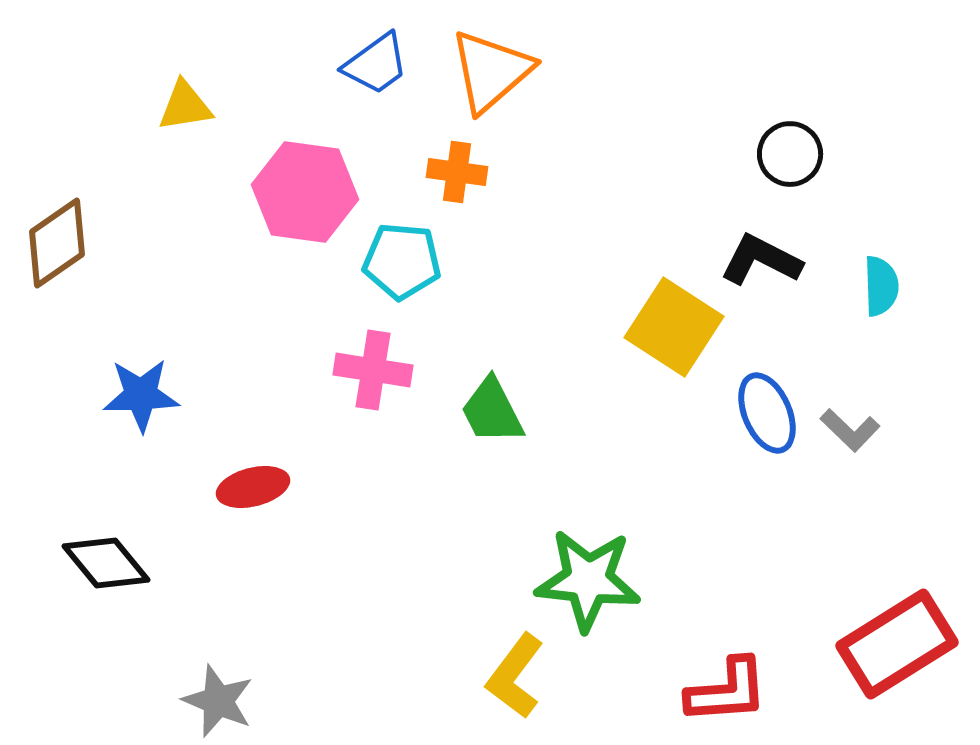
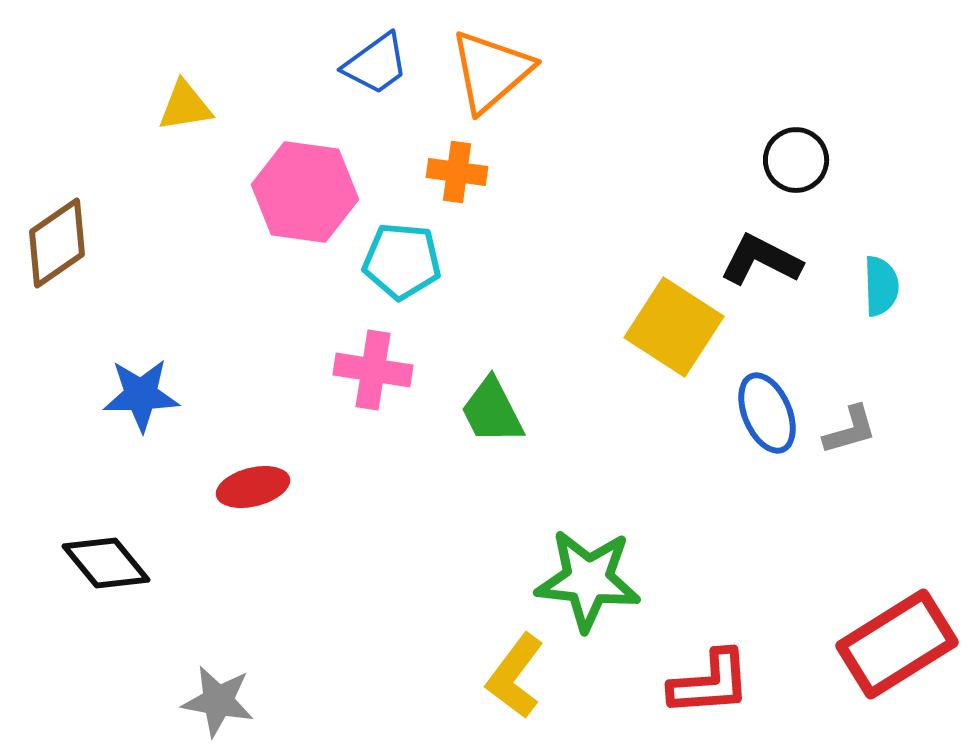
black circle: moved 6 px right, 6 px down
gray L-shape: rotated 60 degrees counterclockwise
red L-shape: moved 17 px left, 8 px up
gray star: rotated 12 degrees counterclockwise
